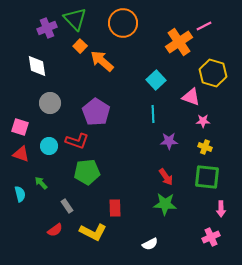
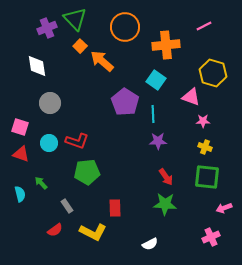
orange circle: moved 2 px right, 4 px down
orange cross: moved 13 px left, 3 px down; rotated 28 degrees clockwise
cyan square: rotated 12 degrees counterclockwise
purple pentagon: moved 29 px right, 10 px up
purple star: moved 11 px left
cyan circle: moved 3 px up
pink arrow: moved 3 px right, 1 px up; rotated 70 degrees clockwise
